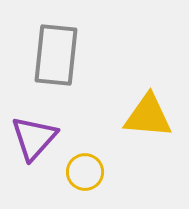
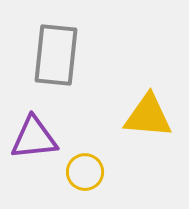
purple triangle: rotated 42 degrees clockwise
